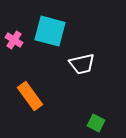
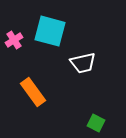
pink cross: rotated 24 degrees clockwise
white trapezoid: moved 1 px right, 1 px up
orange rectangle: moved 3 px right, 4 px up
